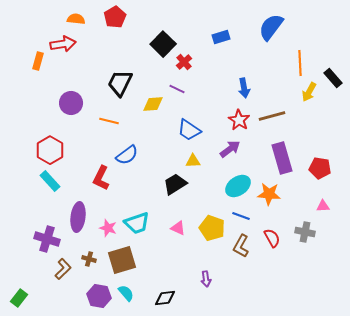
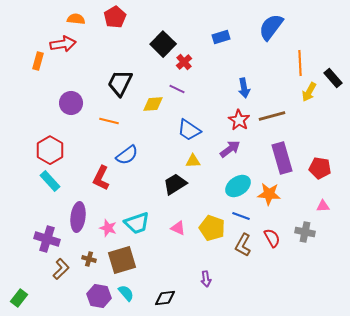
brown L-shape at (241, 246): moved 2 px right, 1 px up
brown L-shape at (63, 269): moved 2 px left
